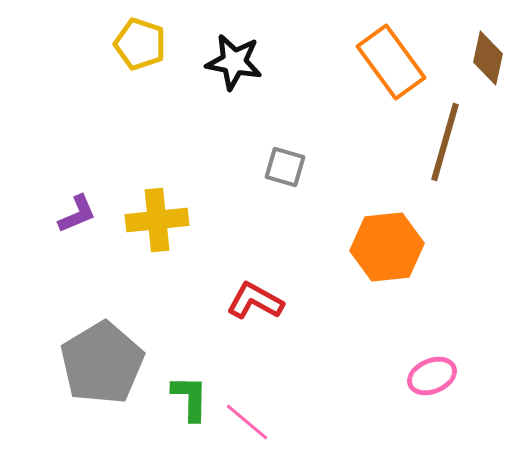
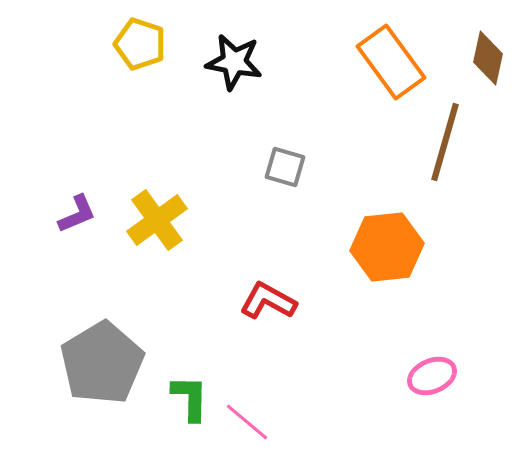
yellow cross: rotated 30 degrees counterclockwise
red L-shape: moved 13 px right
